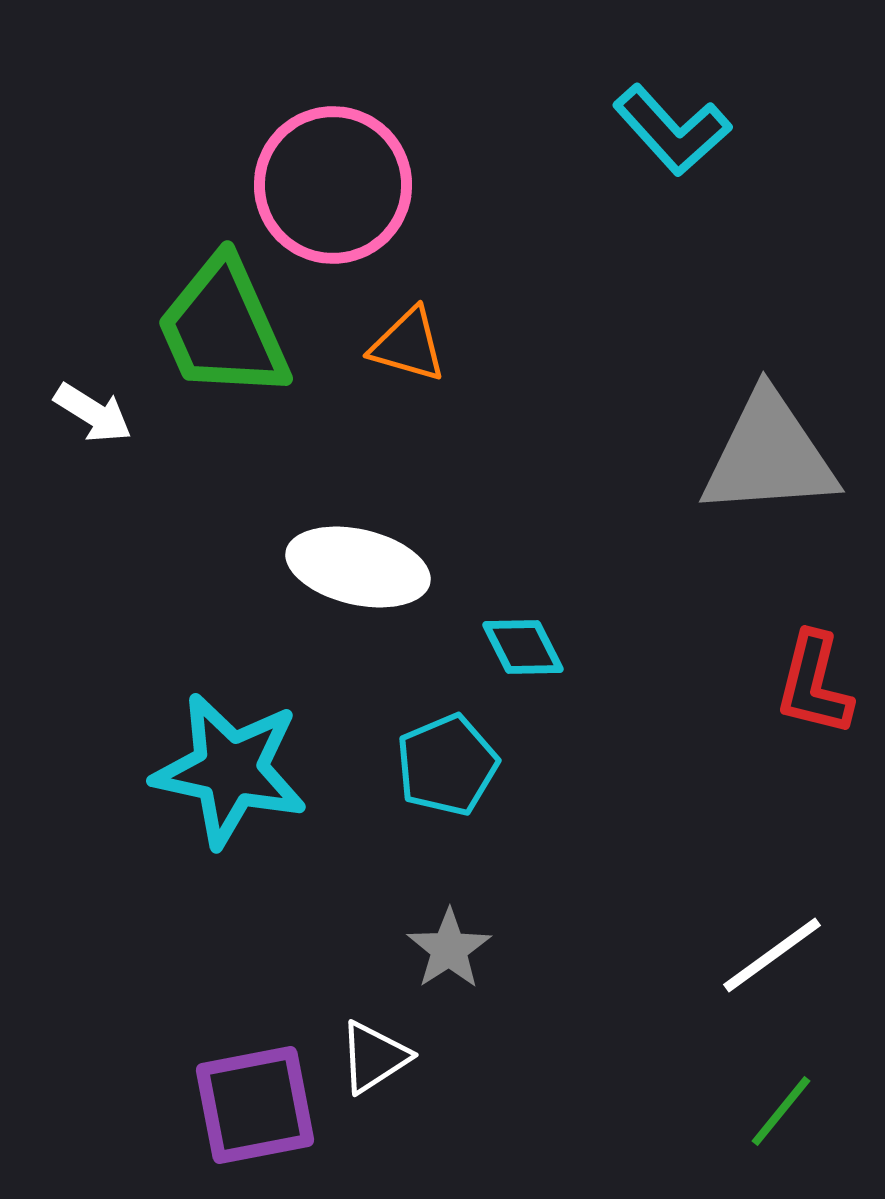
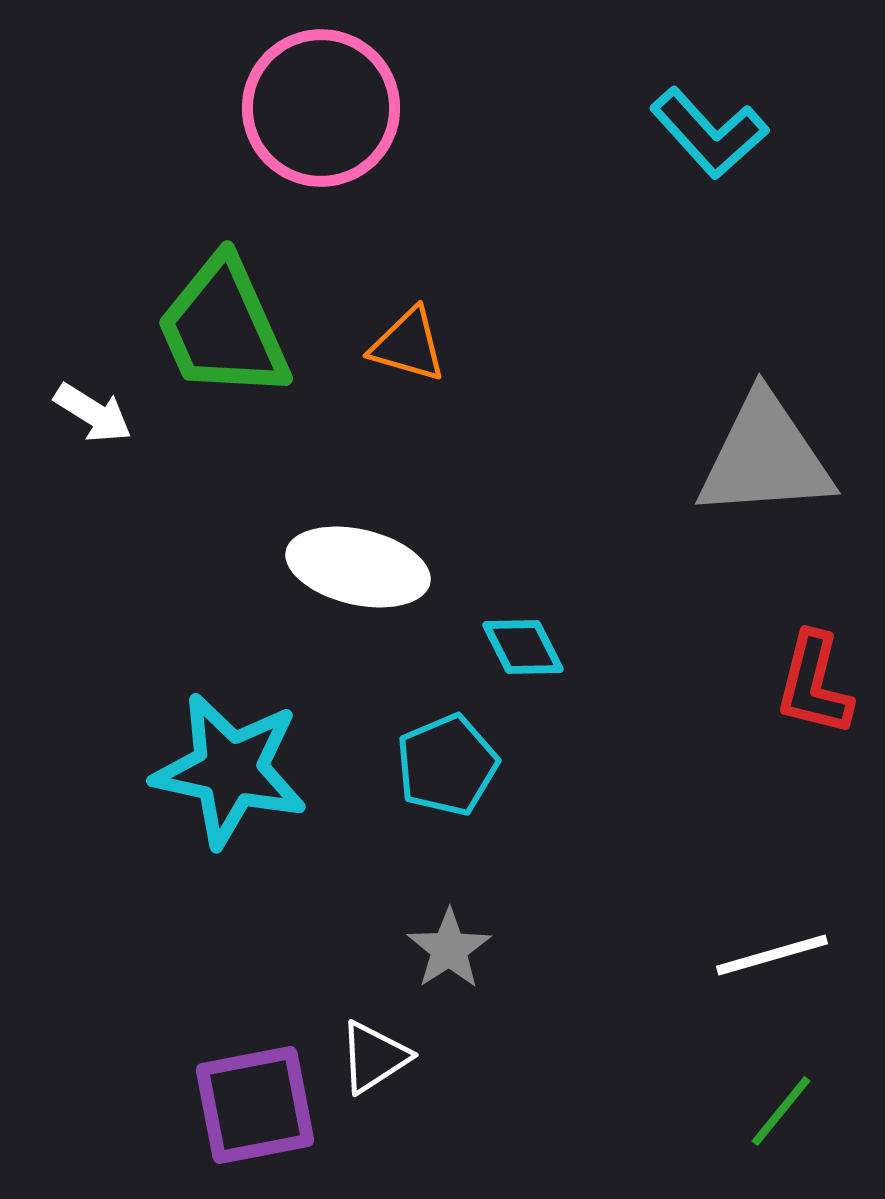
cyan L-shape: moved 37 px right, 3 px down
pink circle: moved 12 px left, 77 px up
gray triangle: moved 4 px left, 2 px down
white line: rotated 20 degrees clockwise
